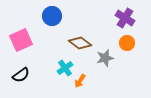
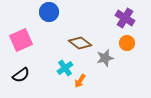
blue circle: moved 3 px left, 4 px up
